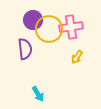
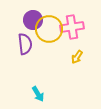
pink cross: moved 1 px right
purple semicircle: moved 5 px up
